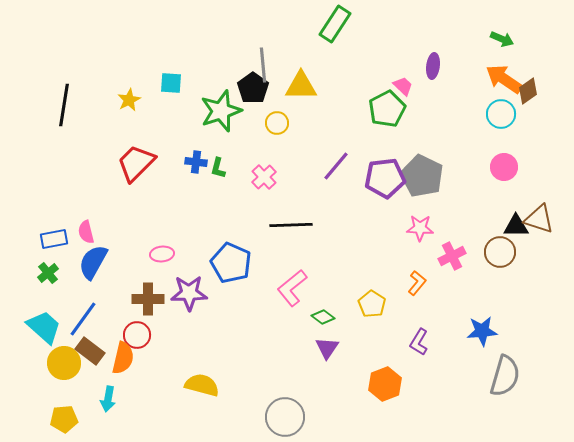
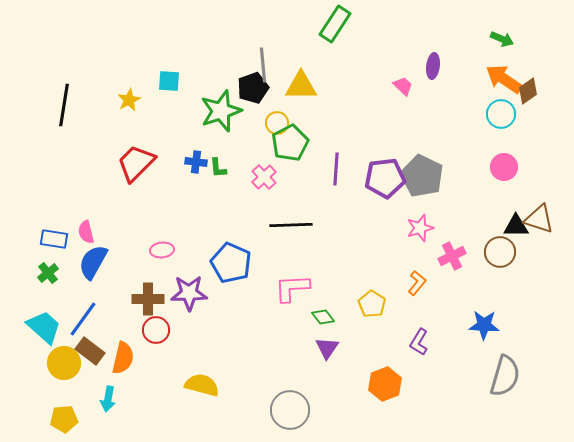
cyan square at (171, 83): moved 2 px left, 2 px up
black pentagon at (253, 88): rotated 16 degrees clockwise
green pentagon at (387, 109): moved 97 px left, 34 px down
purple line at (336, 166): moved 3 px down; rotated 36 degrees counterclockwise
green L-shape at (218, 168): rotated 20 degrees counterclockwise
pink star at (420, 228): rotated 20 degrees counterclockwise
blue rectangle at (54, 239): rotated 20 degrees clockwise
pink ellipse at (162, 254): moved 4 px up
pink L-shape at (292, 288): rotated 36 degrees clockwise
green diamond at (323, 317): rotated 15 degrees clockwise
blue star at (482, 331): moved 2 px right, 6 px up; rotated 8 degrees clockwise
red circle at (137, 335): moved 19 px right, 5 px up
gray circle at (285, 417): moved 5 px right, 7 px up
